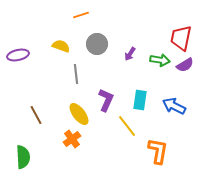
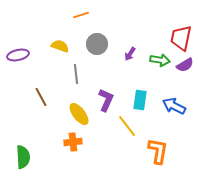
yellow semicircle: moved 1 px left
brown line: moved 5 px right, 18 px up
orange cross: moved 1 px right, 3 px down; rotated 30 degrees clockwise
